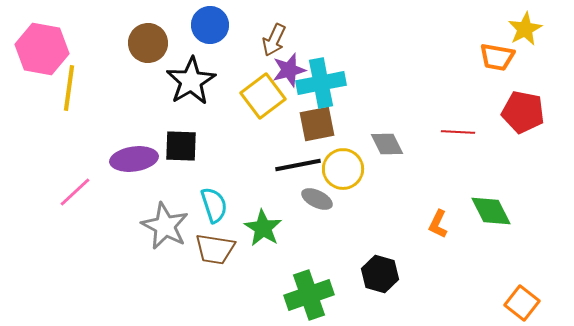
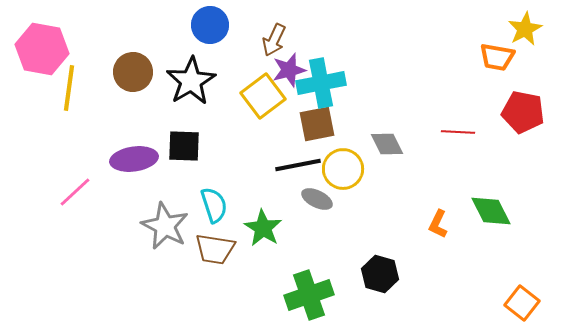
brown circle: moved 15 px left, 29 px down
black square: moved 3 px right
